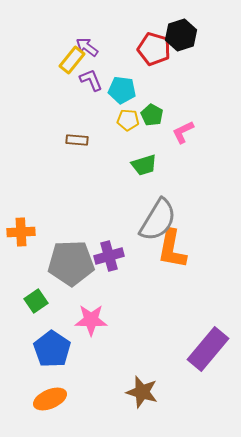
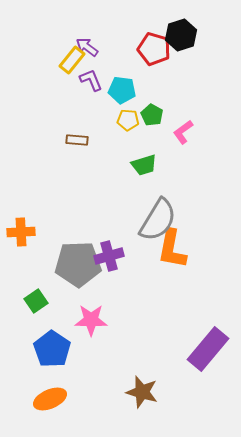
pink L-shape: rotated 10 degrees counterclockwise
gray pentagon: moved 7 px right, 1 px down
